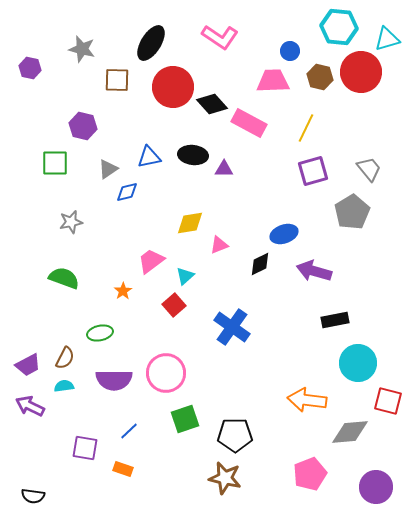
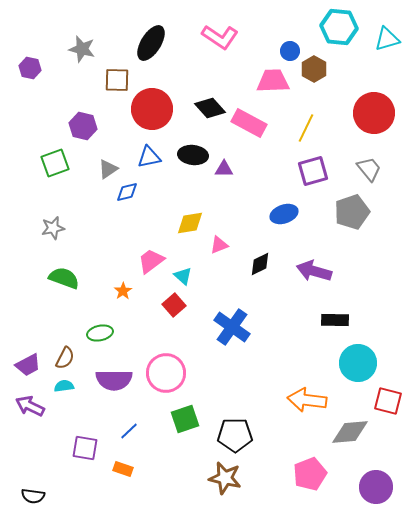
red circle at (361, 72): moved 13 px right, 41 px down
brown hexagon at (320, 77): moved 6 px left, 8 px up; rotated 15 degrees clockwise
red circle at (173, 87): moved 21 px left, 22 px down
black diamond at (212, 104): moved 2 px left, 4 px down
green square at (55, 163): rotated 20 degrees counterclockwise
gray pentagon at (352, 212): rotated 12 degrees clockwise
gray star at (71, 222): moved 18 px left, 6 px down
blue ellipse at (284, 234): moved 20 px up
cyan triangle at (185, 276): moved 2 px left; rotated 36 degrees counterclockwise
black rectangle at (335, 320): rotated 12 degrees clockwise
